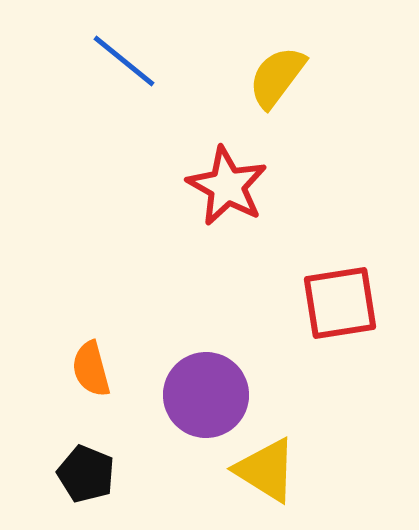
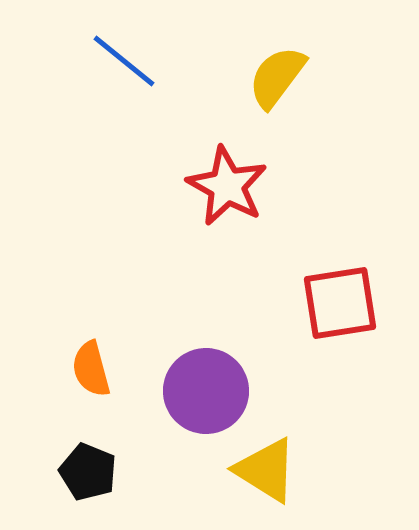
purple circle: moved 4 px up
black pentagon: moved 2 px right, 2 px up
